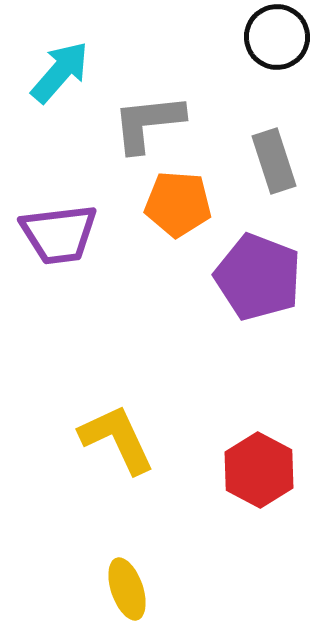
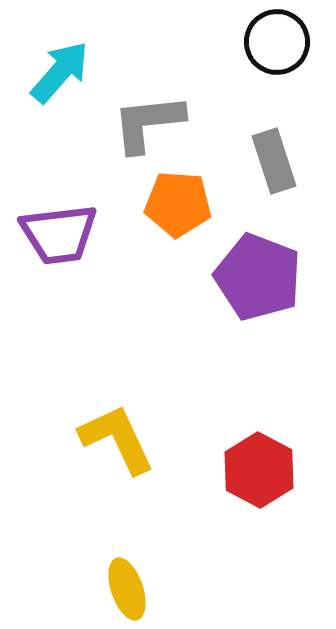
black circle: moved 5 px down
